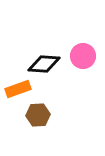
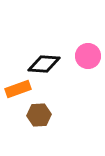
pink circle: moved 5 px right
brown hexagon: moved 1 px right
